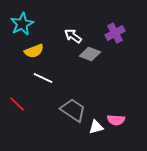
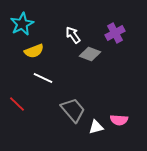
white arrow: moved 1 px up; rotated 18 degrees clockwise
gray trapezoid: rotated 16 degrees clockwise
pink semicircle: moved 3 px right
